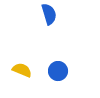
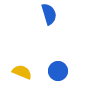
yellow semicircle: moved 2 px down
